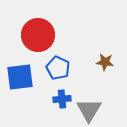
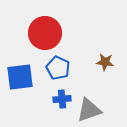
red circle: moved 7 px right, 2 px up
gray triangle: rotated 40 degrees clockwise
